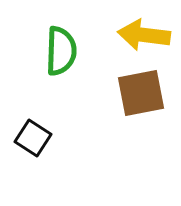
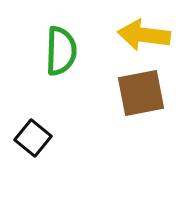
black square: rotated 6 degrees clockwise
